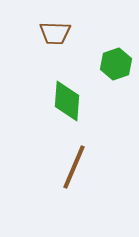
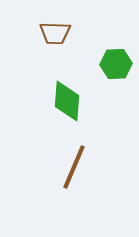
green hexagon: rotated 16 degrees clockwise
